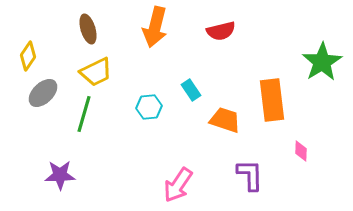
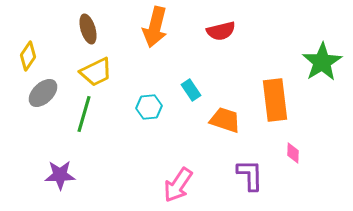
orange rectangle: moved 3 px right
pink diamond: moved 8 px left, 2 px down
